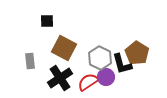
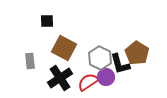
black L-shape: moved 2 px left
